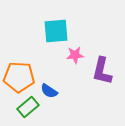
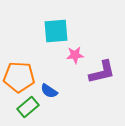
purple L-shape: moved 1 px down; rotated 116 degrees counterclockwise
